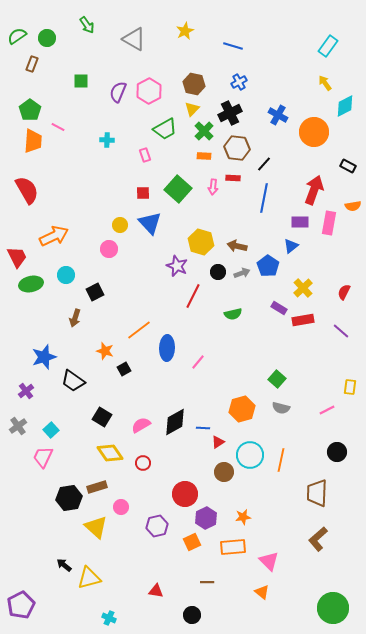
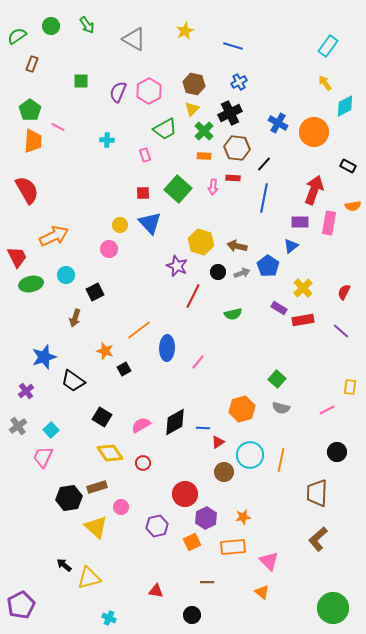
green circle at (47, 38): moved 4 px right, 12 px up
blue cross at (278, 115): moved 8 px down
